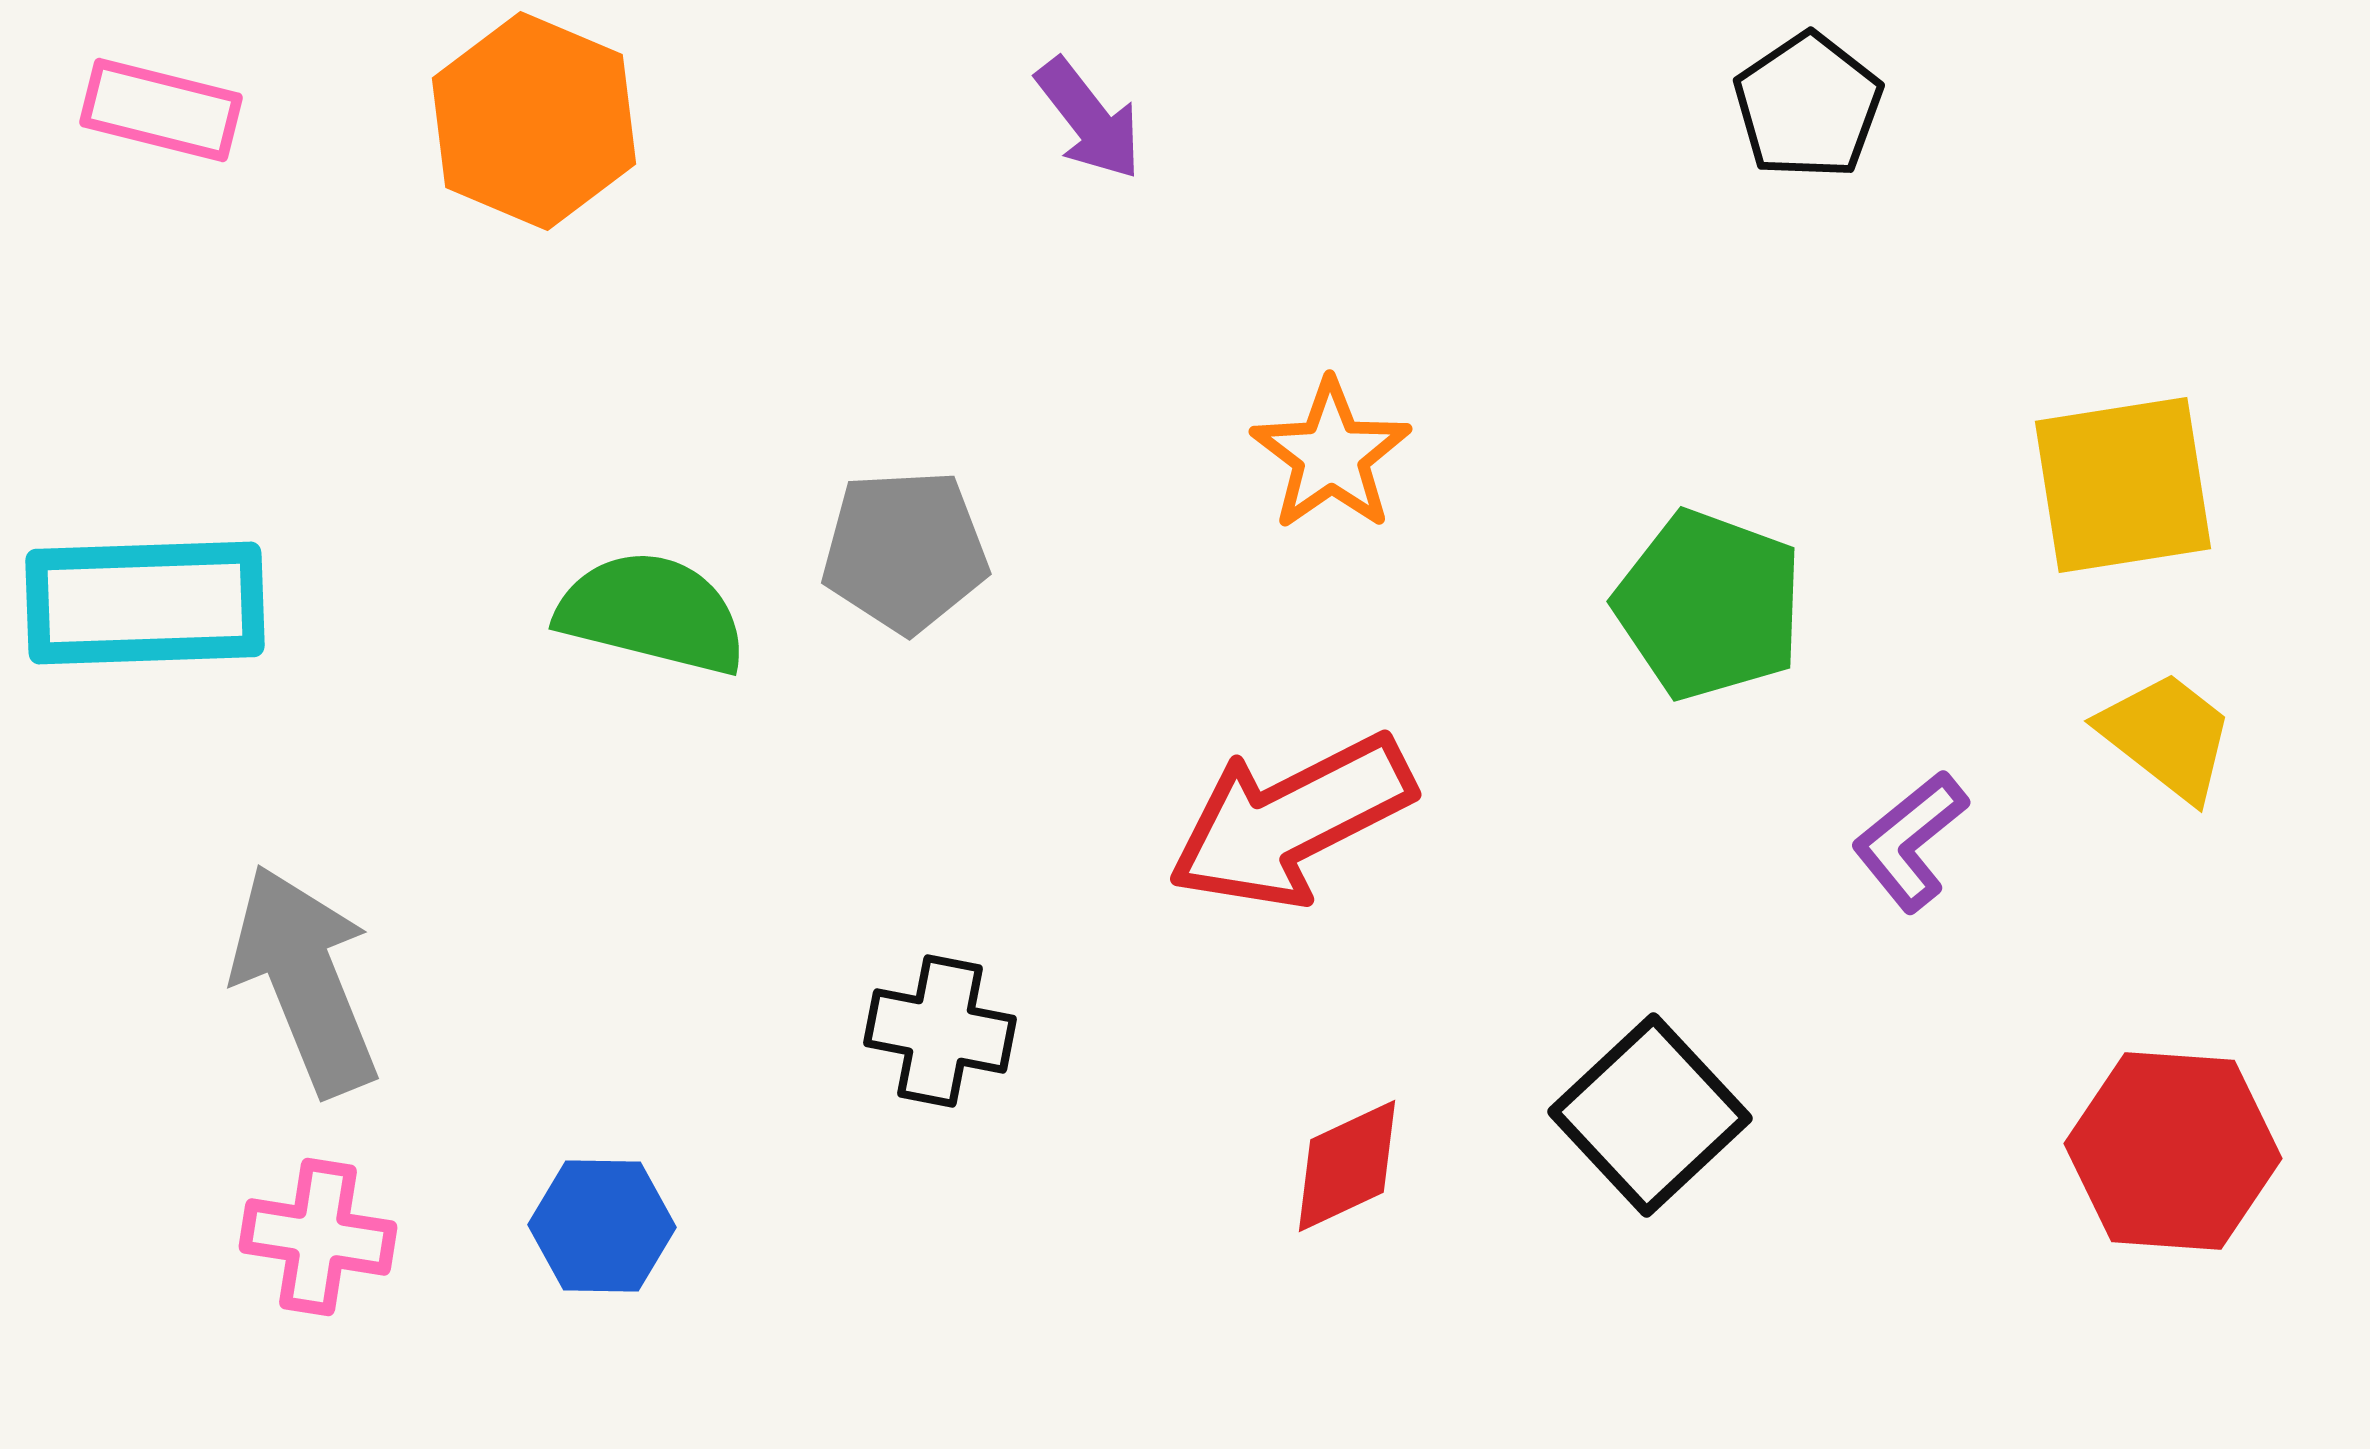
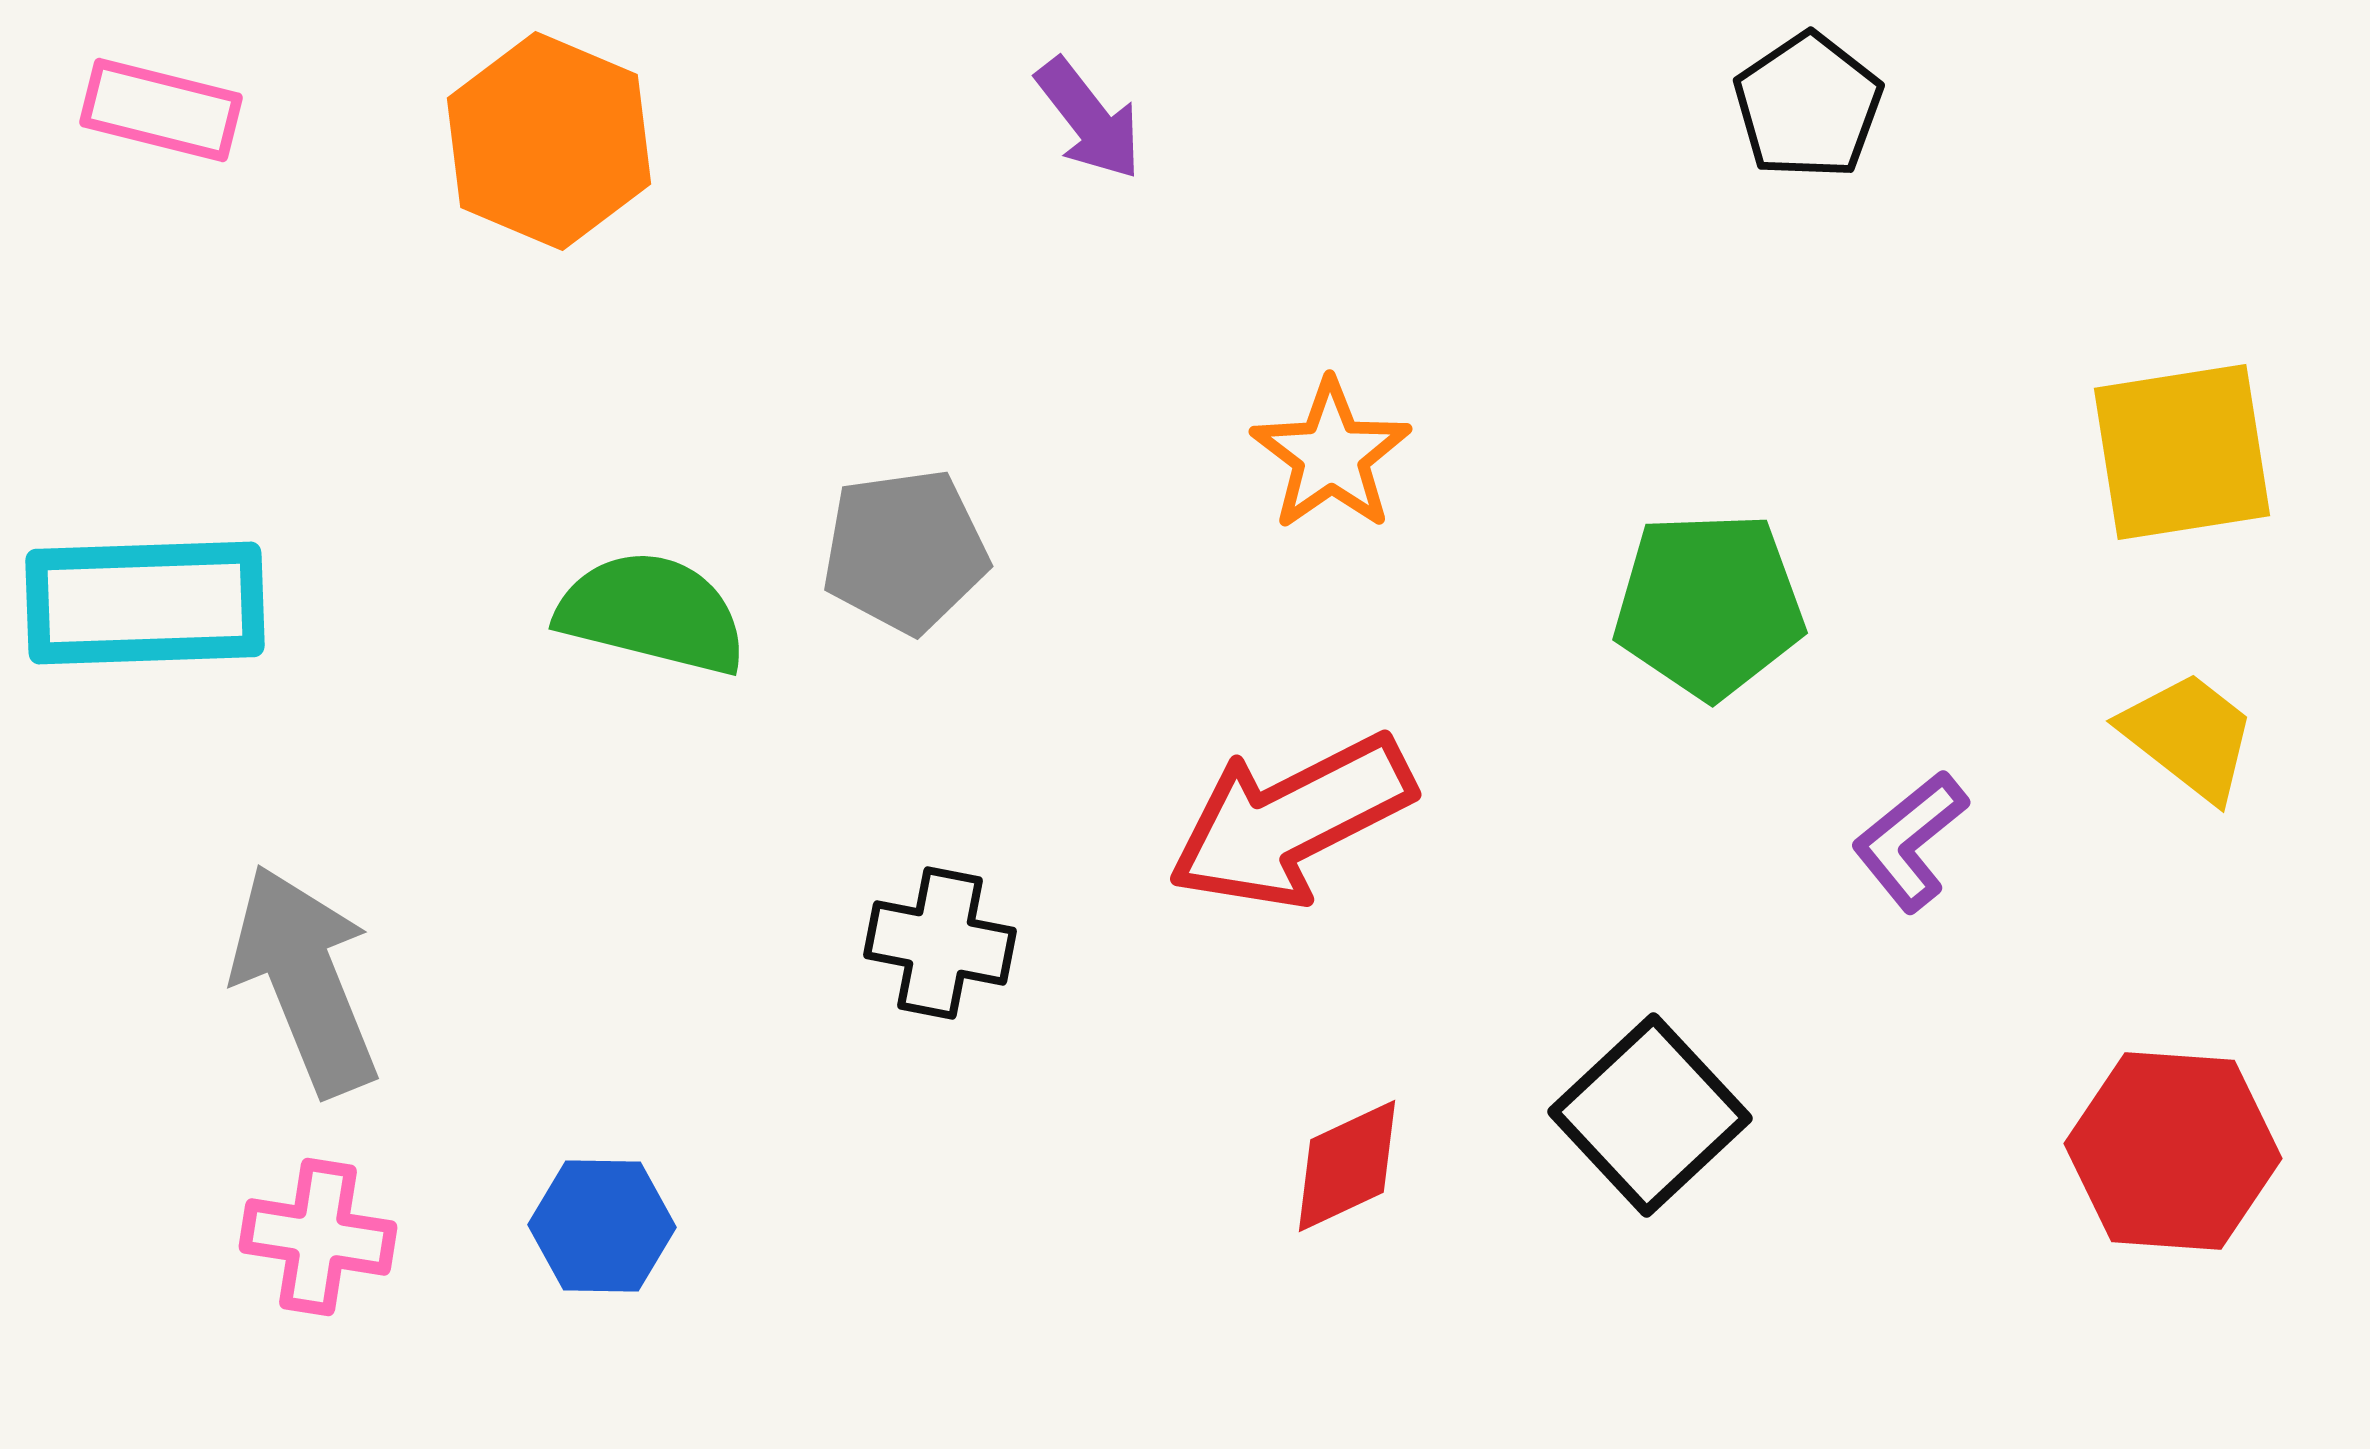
orange hexagon: moved 15 px right, 20 px down
yellow square: moved 59 px right, 33 px up
gray pentagon: rotated 5 degrees counterclockwise
green pentagon: rotated 22 degrees counterclockwise
yellow trapezoid: moved 22 px right
black cross: moved 88 px up
